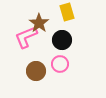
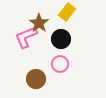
yellow rectangle: rotated 54 degrees clockwise
black circle: moved 1 px left, 1 px up
brown circle: moved 8 px down
